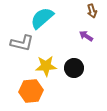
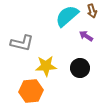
cyan semicircle: moved 25 px right, 2 px up
black circle: moved 6 px right
